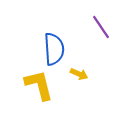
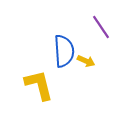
blue semicircle: moved 10 px right, 2 px down
yellow arrow: moved 7 px right, 13 px up
